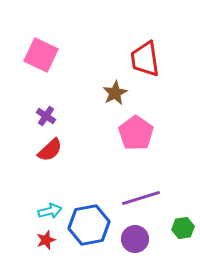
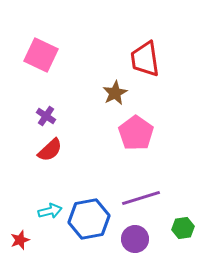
blue hexagon: moved 6 px up
red star: moved 26 px left
